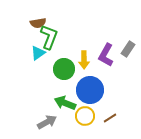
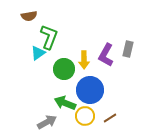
brown semicircle: moved 9 px left, 7 px up
gray rectangle: rotated 21 degrees counterclockwise
